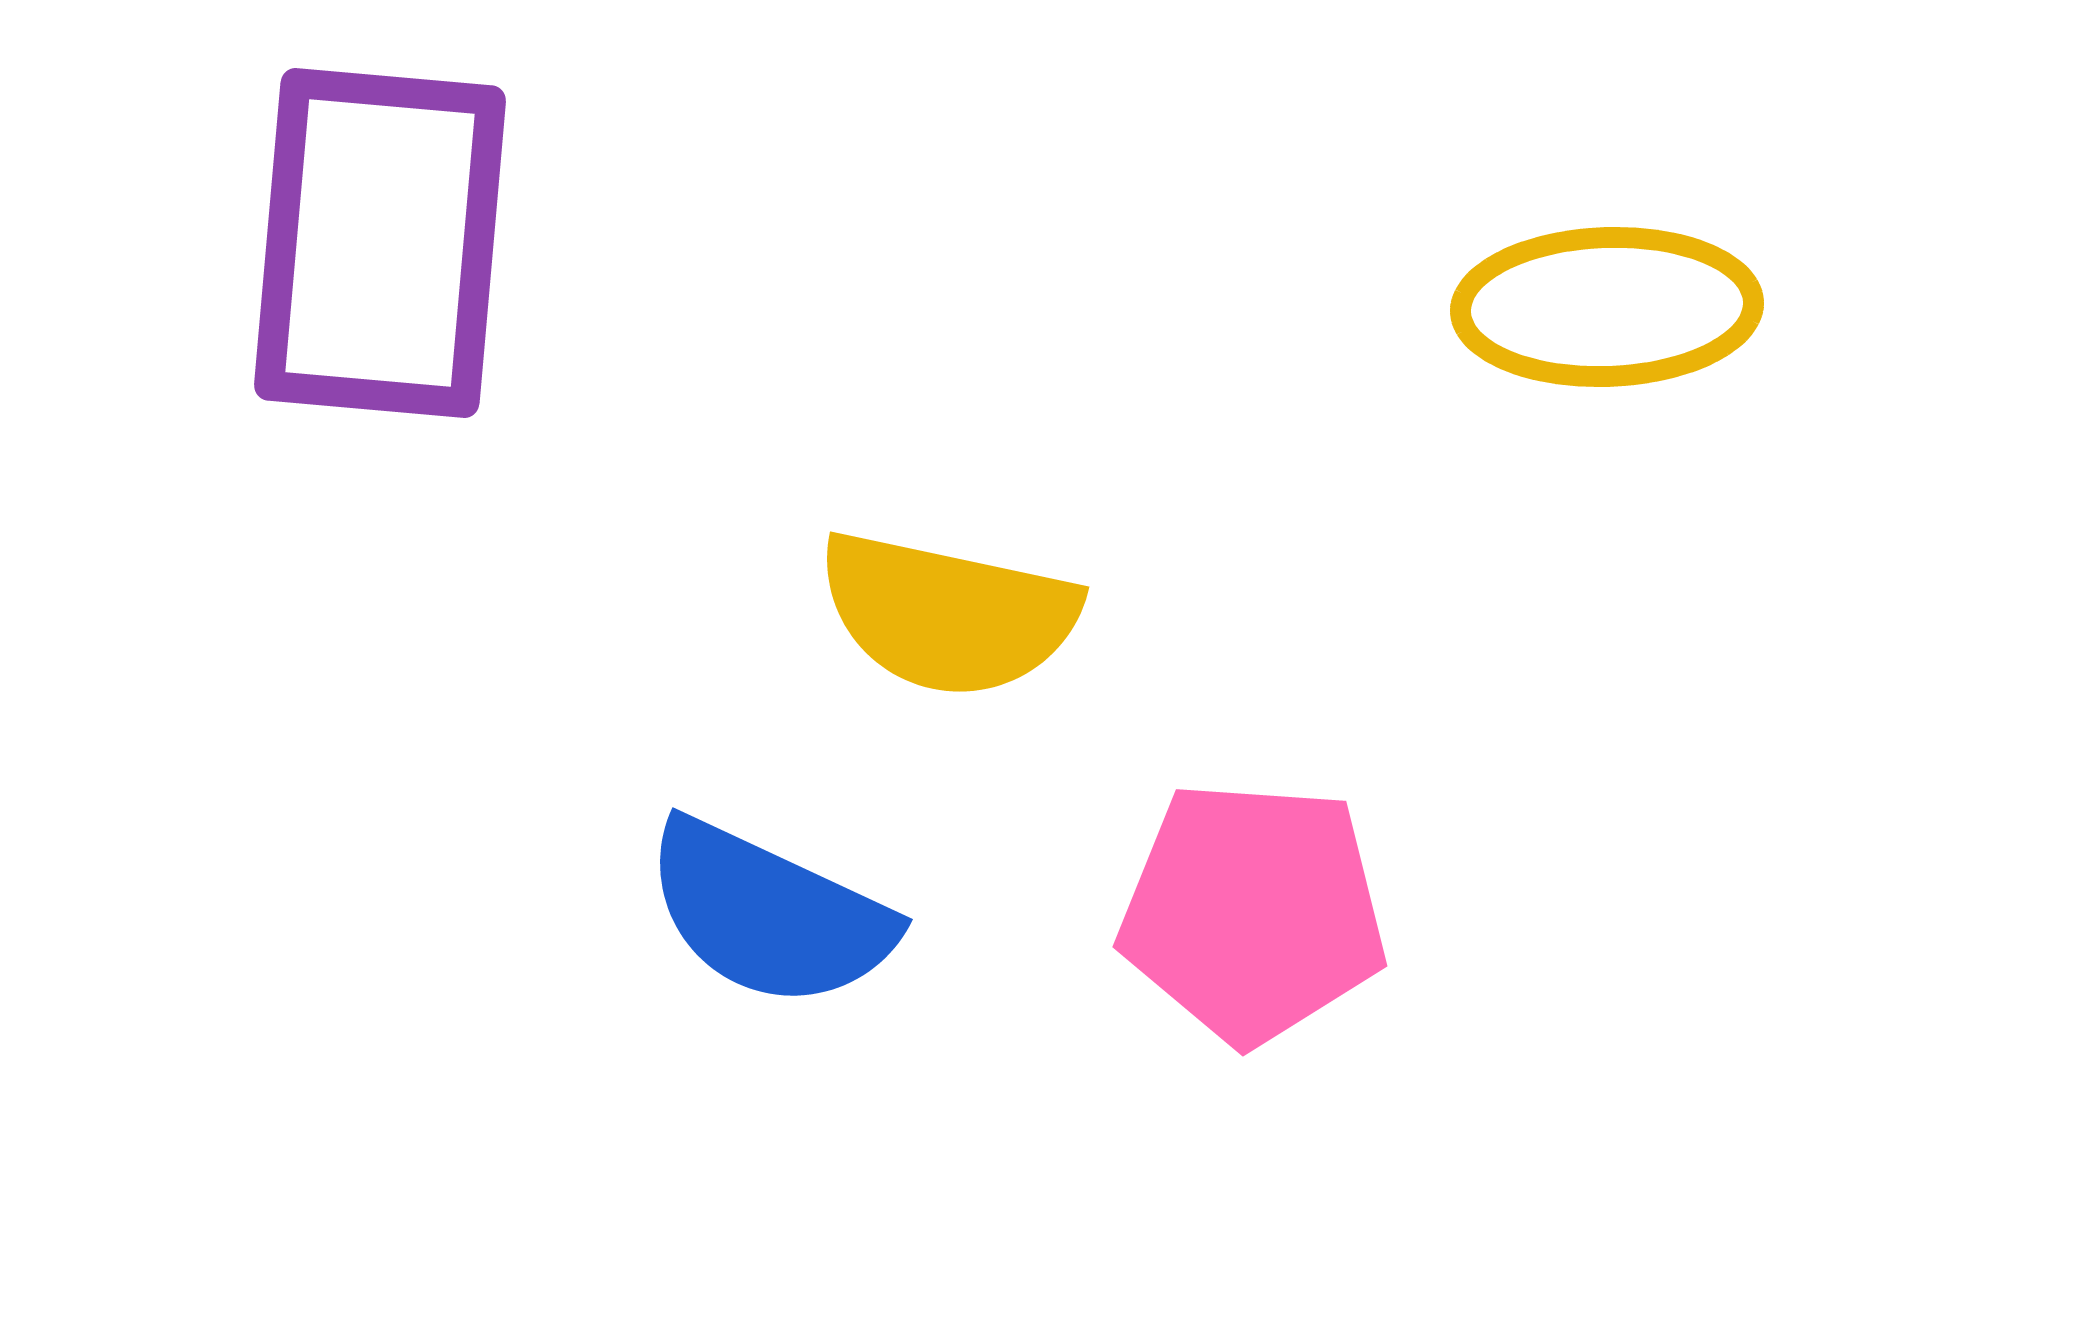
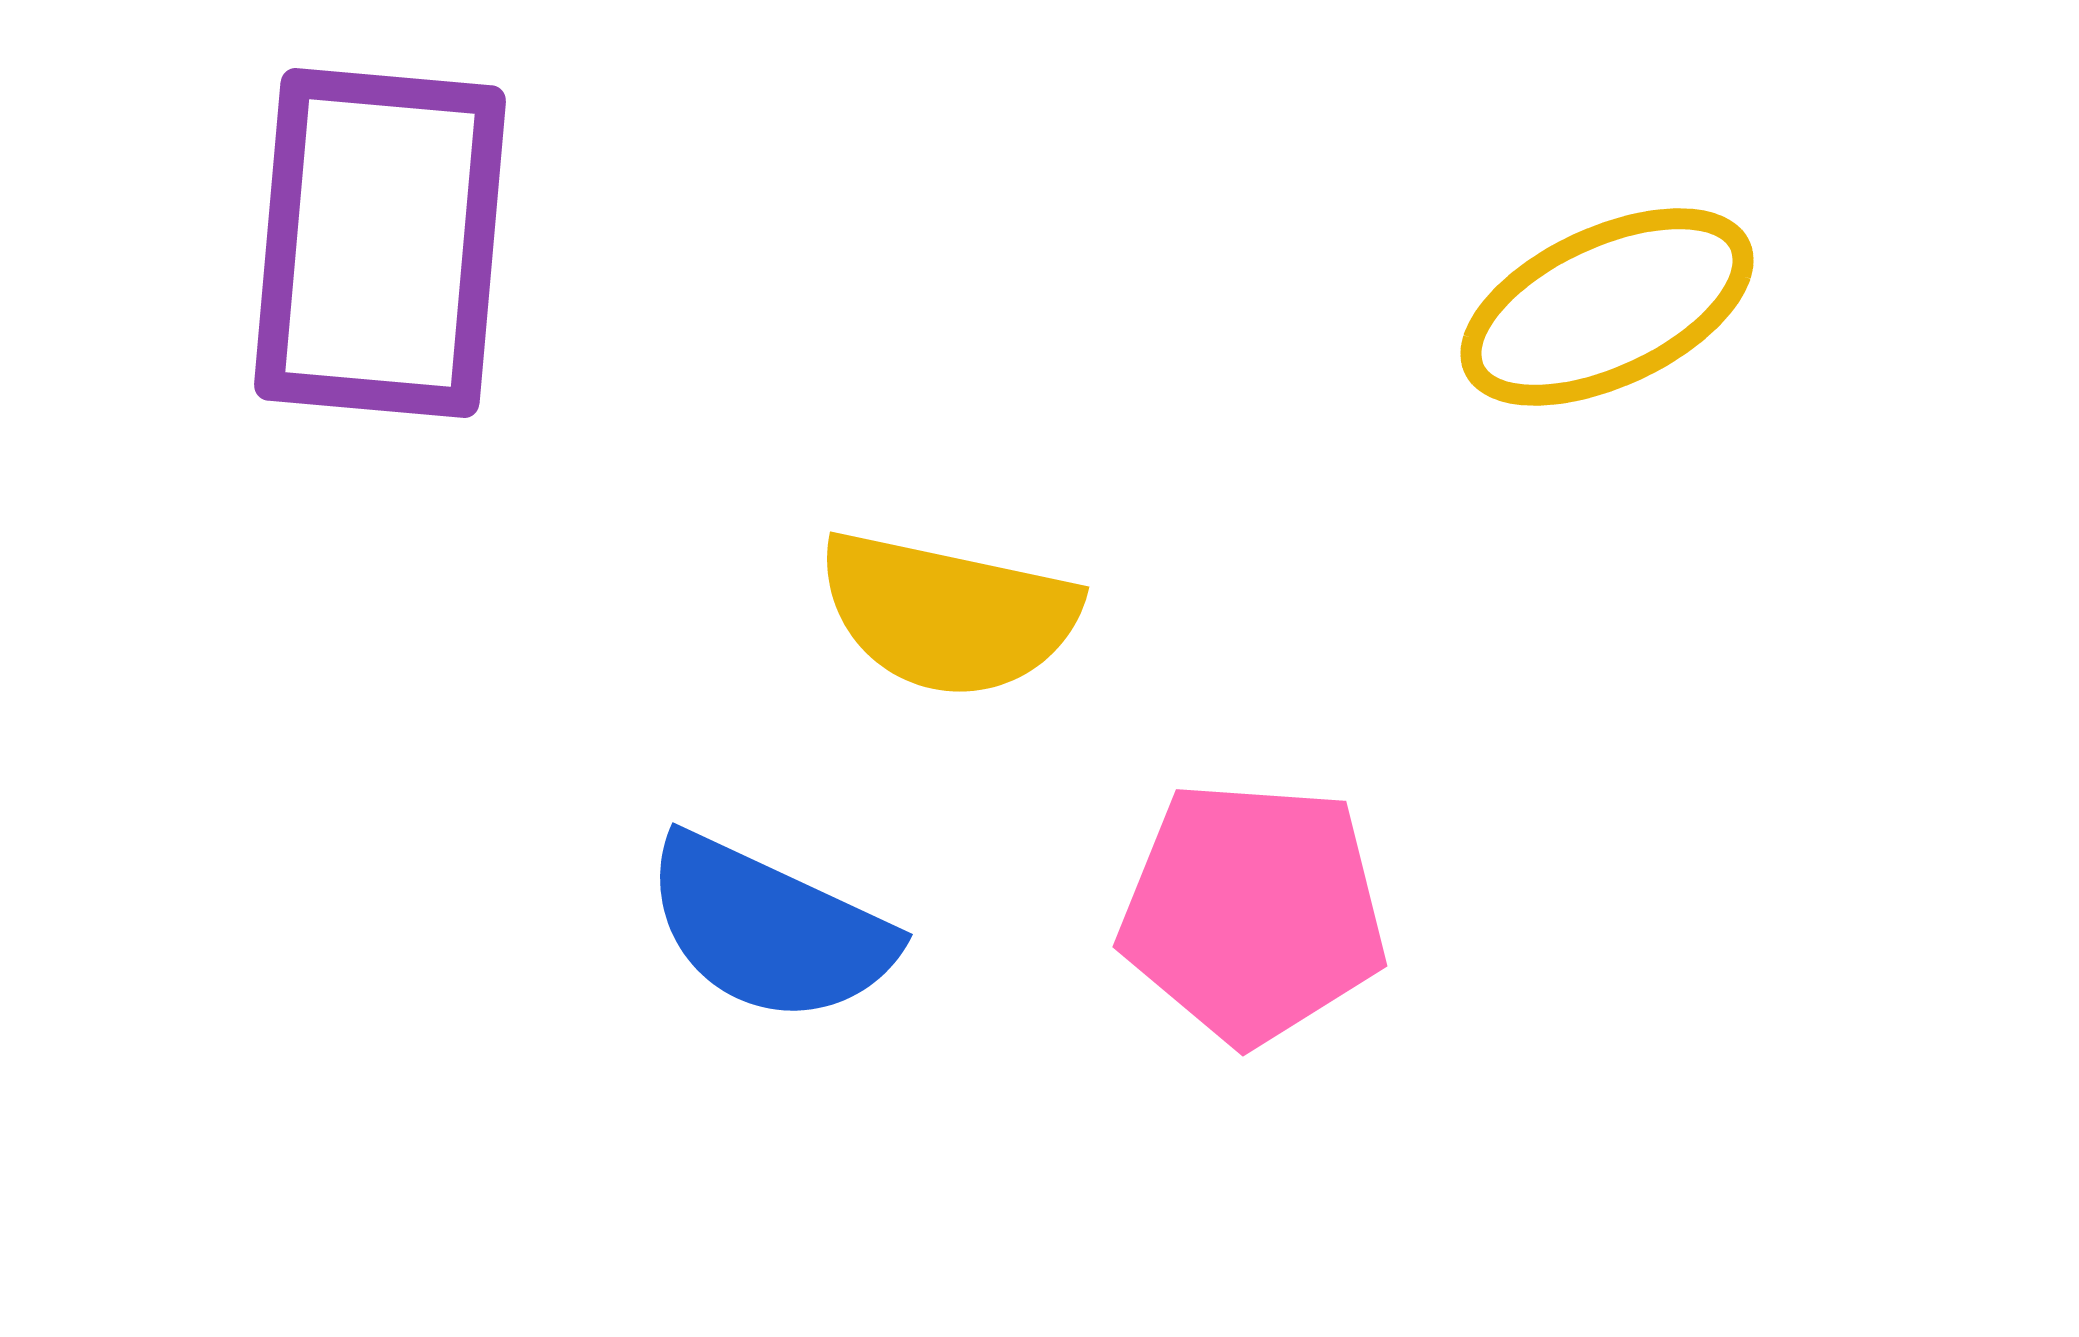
yellow ellipse: rotated 23 degrees counterclockwise
blue semicircle: moved 15 px down
